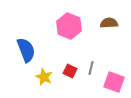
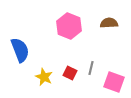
blue semicircle: moved 6 px left
red square: moved 2 px down
